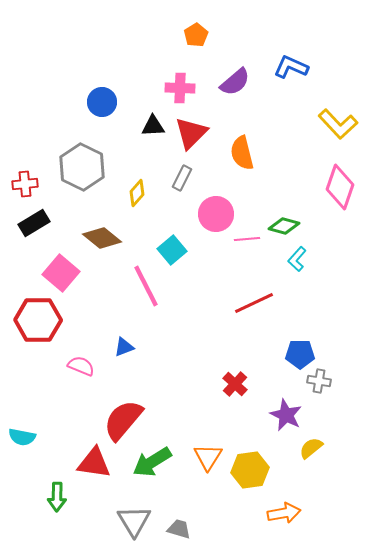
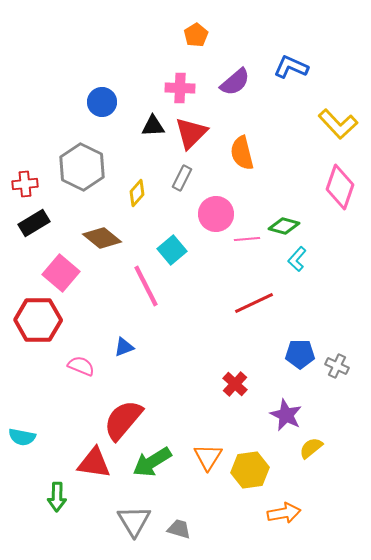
gray cross at (319, 381): moved 18 px right, 15 px up; rotated 15 degrees clockwise
